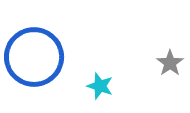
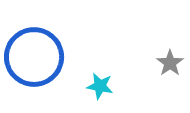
cyan star: rotated 8 degrees counterclockwise
